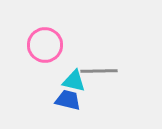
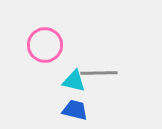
gray line: moved 2 px down
blue trapezoid: moved 7 px right, 10 px down
